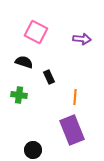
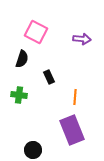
black semicircle: moved 2 px left, 3 px up; rotated 90 degrees clockwise
